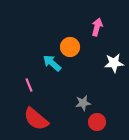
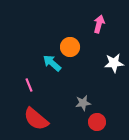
pink arrow: moved 2 px right, 3 px up
